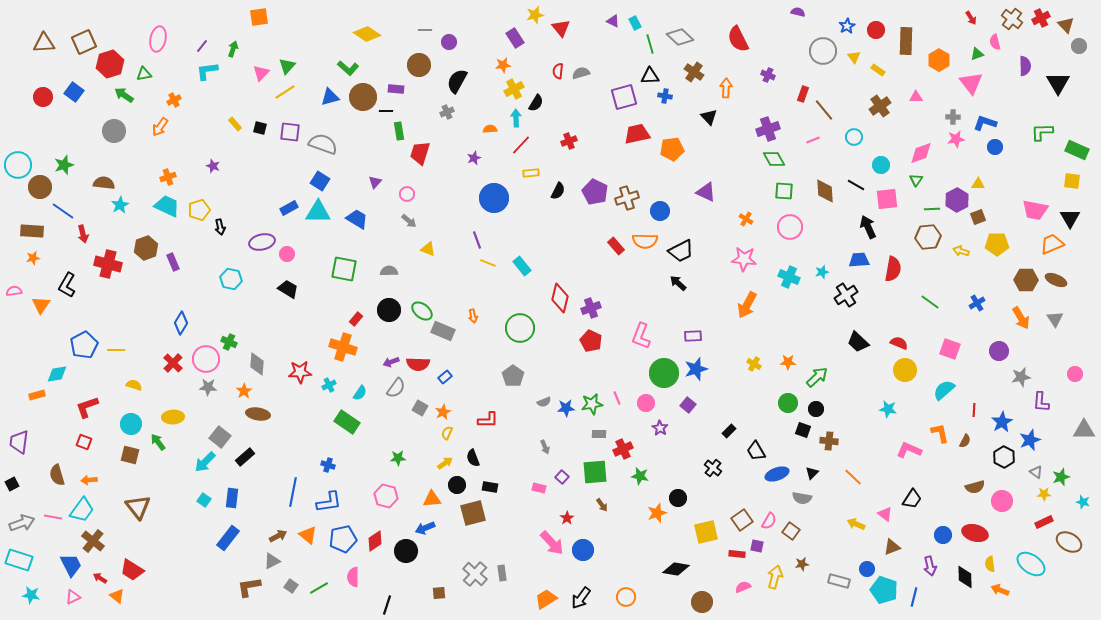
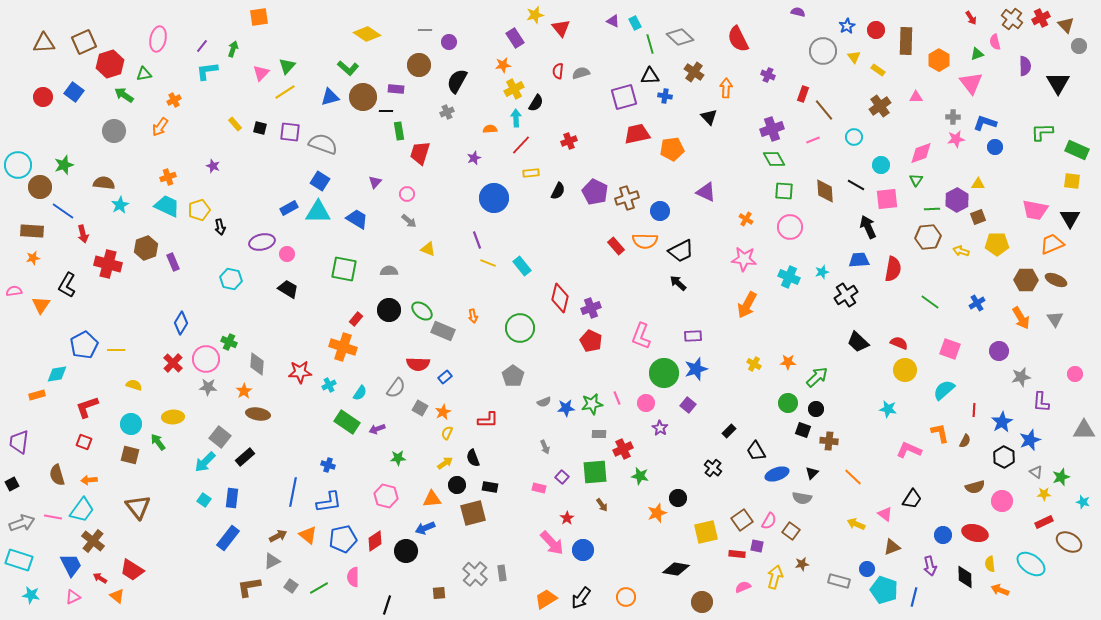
purple cross at (768, 129): moved 4 px right
purple arrow at (391, 362): moved 14 px left, 67 px down
